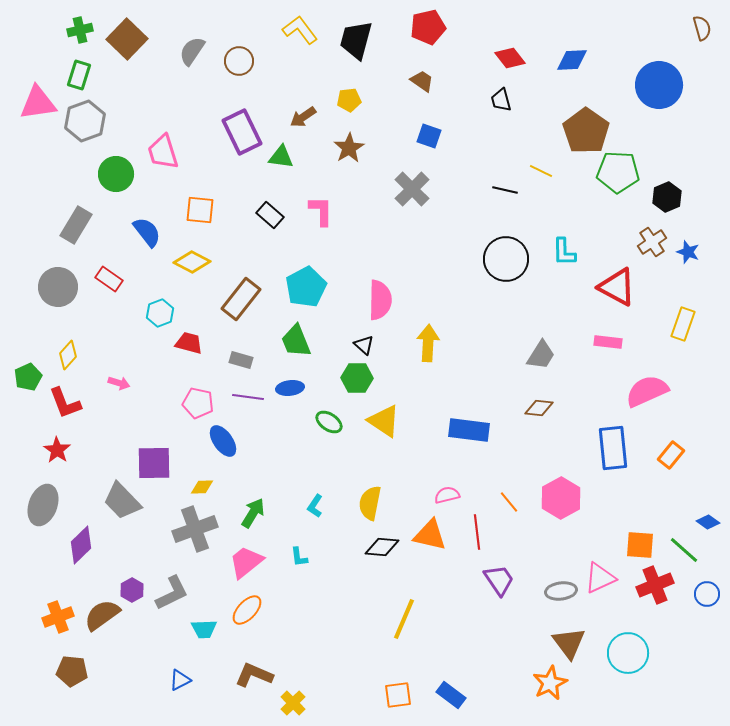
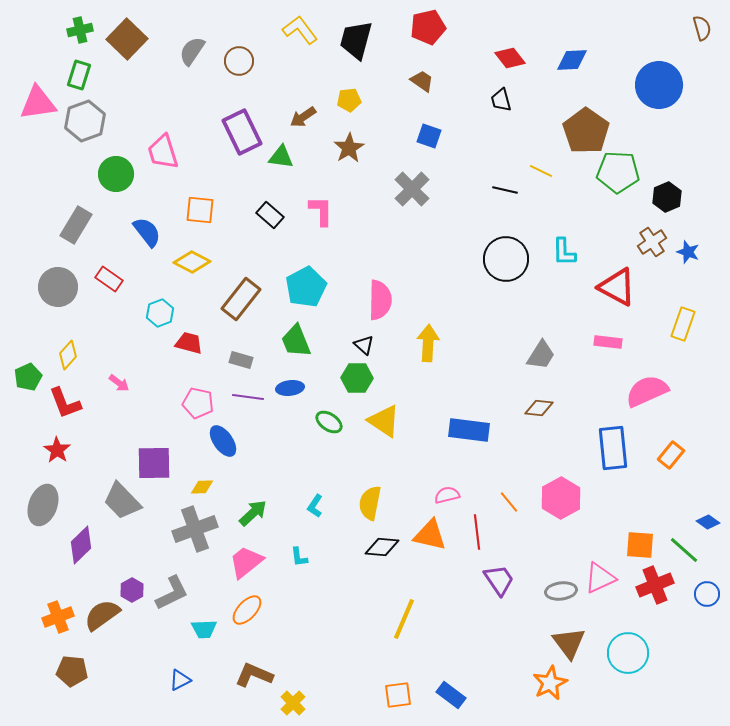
pink arrow at (119, 383): rotated 20 degrees clockwise
green arrow at (253, 513): rotated 16 degrees clockwise
